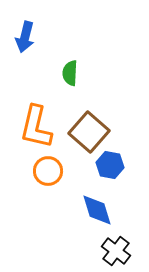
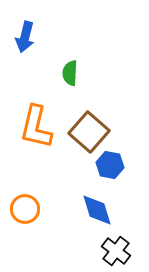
orange circle: moved 23 px left, 38 px down
